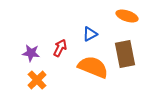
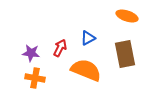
blue triangle: moved 2 px left, 4 px down
orange semicircle: moved 7 px left, 3 px down
orange cross: moved 2 px left, 2 px up; rotated 36 degrees counterclockwise
